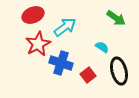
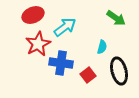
cyan semicircle: rotated 72 degrees clockwise
blue cross: rotated 10 degrees counterclockwise
